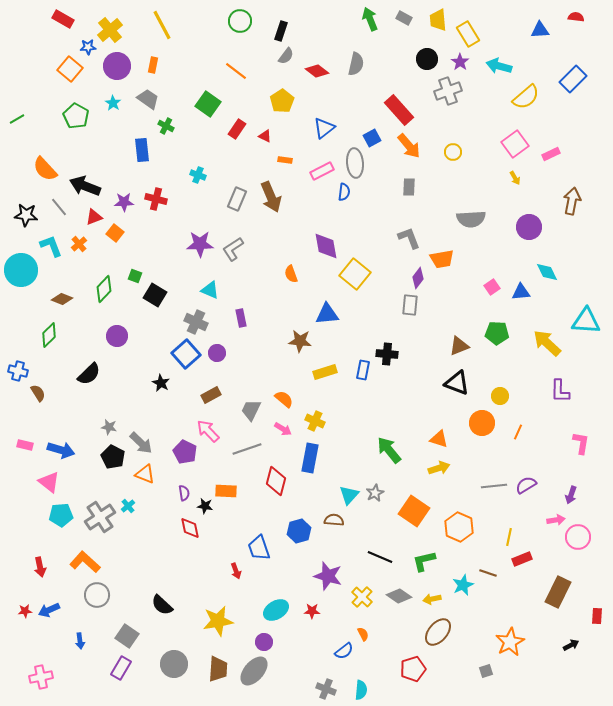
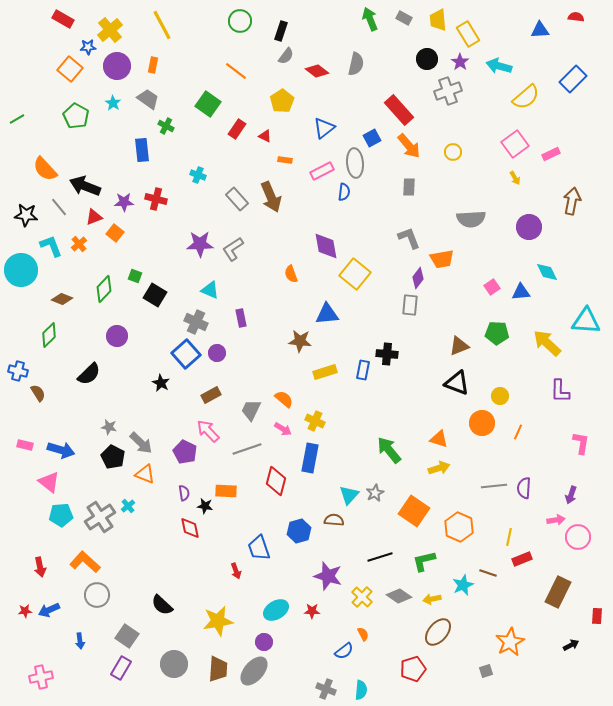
gray rectangle at (237, 199): rotated 65 degrees counterclockwise
purple semicircle at (526, 485): moved 2 px left, 3 px down; rotated 55 degrees counterclockwise
black line at (380, 557): rotated 40 degrees counterclockwise
